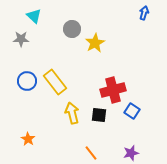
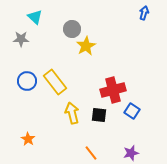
cyan triangle: moved 1 px right, 1 px down
yellow star: moved 9 px left, 3 px down
